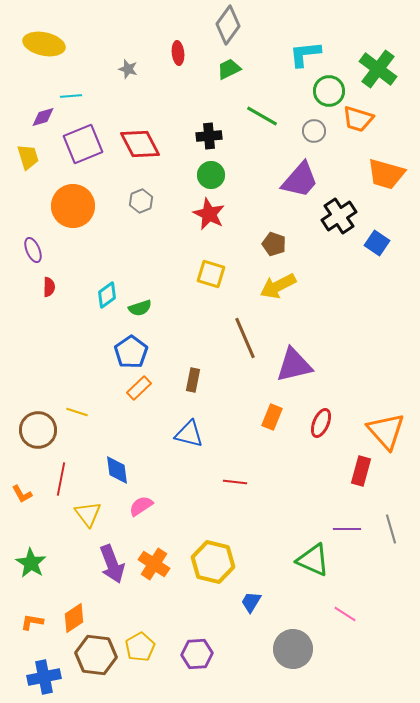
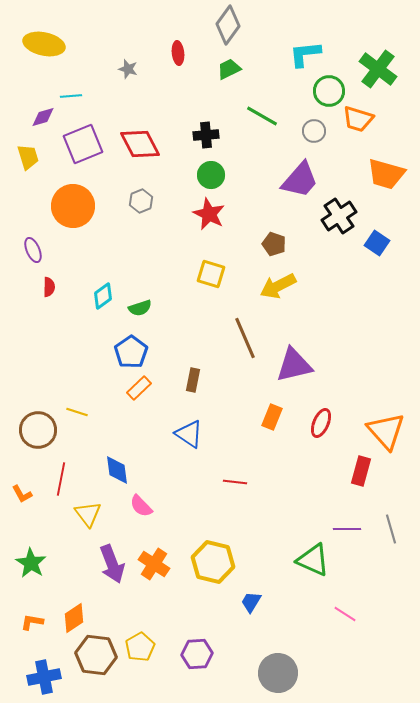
black cross at (209, 136): moved 3 px left, 1 px up
cyan diamond at (107, 295): moved 4 px left, 1 px down
blue triangle at (189, 434): rotated 20 degrees clockwise
pink semicircle at (141, 506): rotated 100 degrees counterclockwise
gray circle at (293, 649): moved 15 px left, 24 px down
